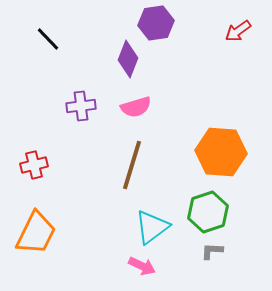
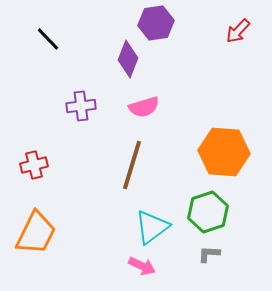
red arrow: rotated 12 degrees counterclockwise
pink semicircle: moved 8 px right
orange hexagon: moved 3 px right
gray L-shape: moved 3 px left, 3 px down
